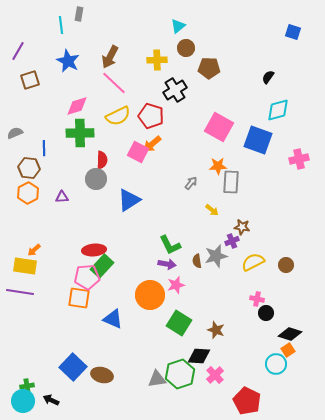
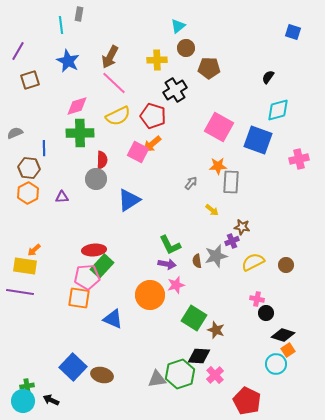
red pentagon at (151, 116): moved 2 px right
green square at (179, 323): moved 15 px right, 5 px up
black diamond at (290, 334): moved 7 px left, 1 px down
